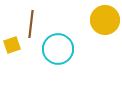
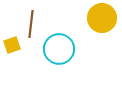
yellow circle: moved 3 px left, 2 px up
cyan circle: moved 1 px right
